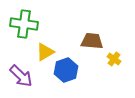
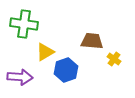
purple arrow: moved 1 px left, 1 px down; rotated 40 degrees counterclockwise
